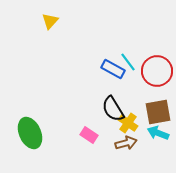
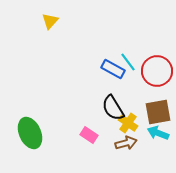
black semicircle: moved 1 px up
